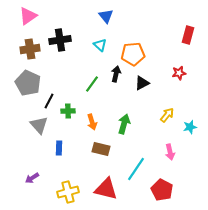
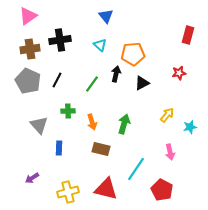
gray pentagon: moved 2 px up
black line: moved 8 px right, 21 px up
